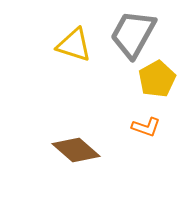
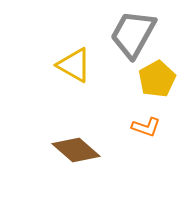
yellow triangle: moved 20 px down; rotated 12 degrees clockwise
